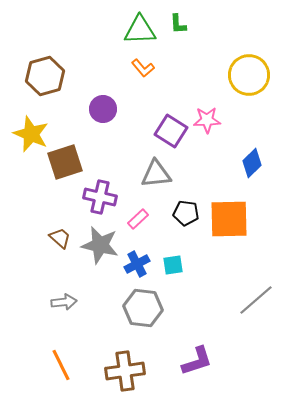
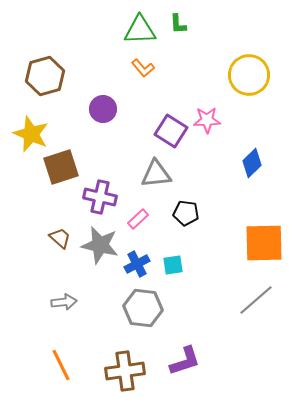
brown square: moved 4 px left, 5 px down
orange square: moved 35 px right, 24 px down
purple L-shape: moved 12 px left
